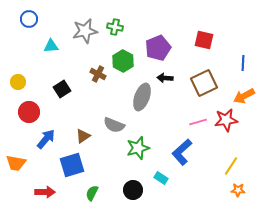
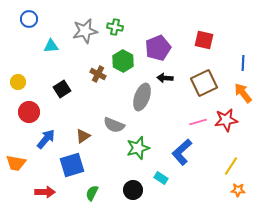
orange arrow: moved 1 px left, 3 px up; rotated 80 degrees clockwise
